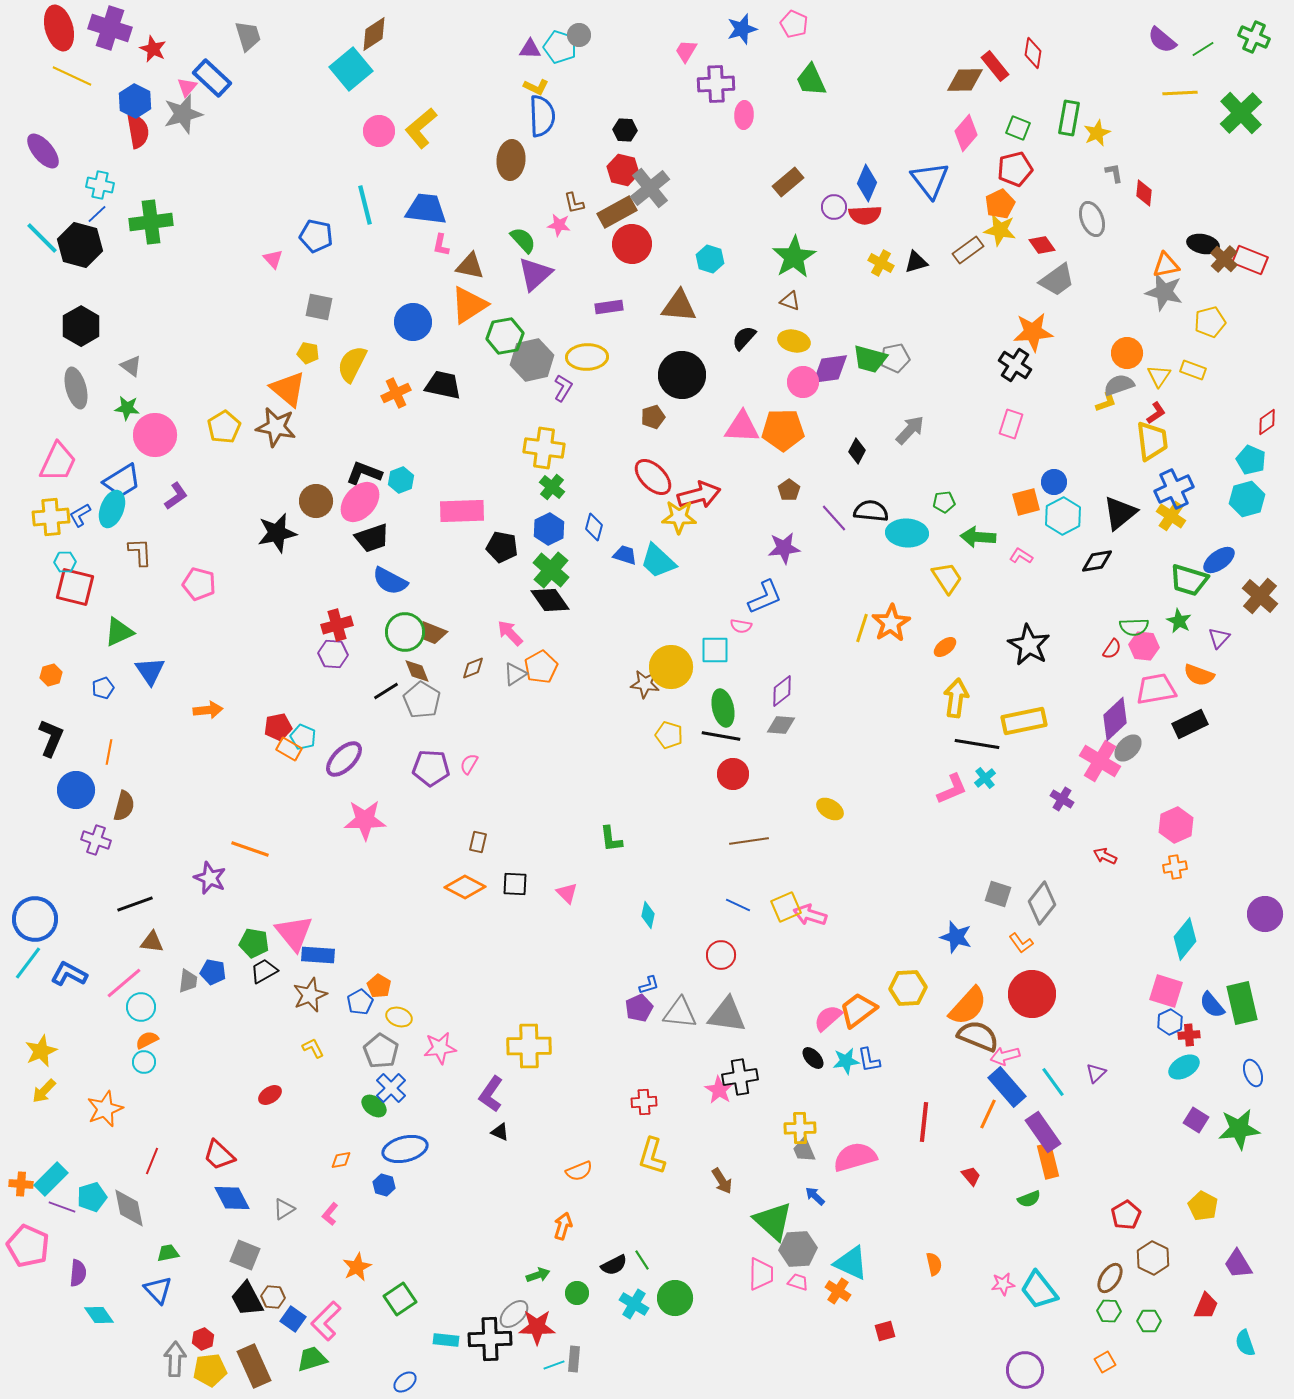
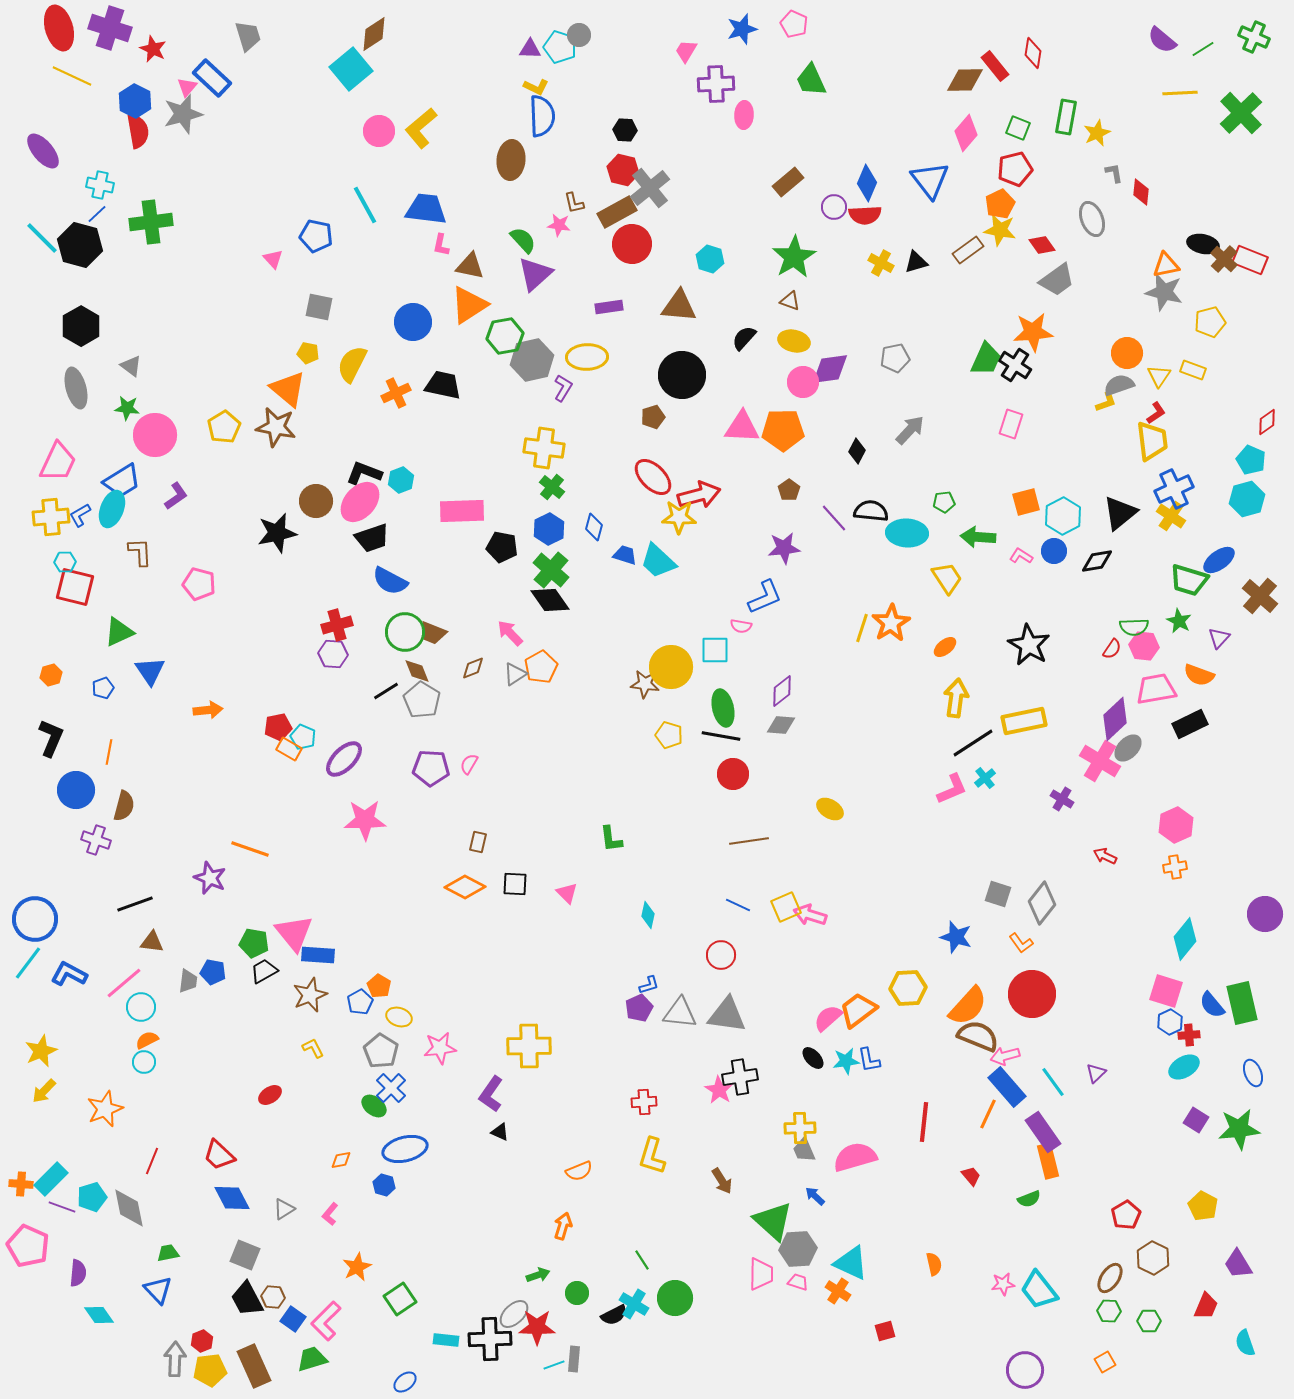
green rectangle at (1069, 118): moved 3 px left, 1 px up
red diamond at (1144, 193): moved 3 px left, 1 px up
cyan line at (365, 205): rotated 15 degrees counterclockwise
green trapezoid at (870, 359): moved 116 px right; rotated 81 degrees counterclockwise
blue circle at (1054, 482): moved 69 px down
black line at (977, 744): moved 4 px left, 1 px up; rotated 42 degrees counterclockwise
black semicircle at (614, 1265): moved 50 px down
red hexagon at (203, 1339): moved 1 px left, 2 px down
